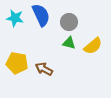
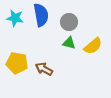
blue semicircle: rotated 15 degrees clockwise
